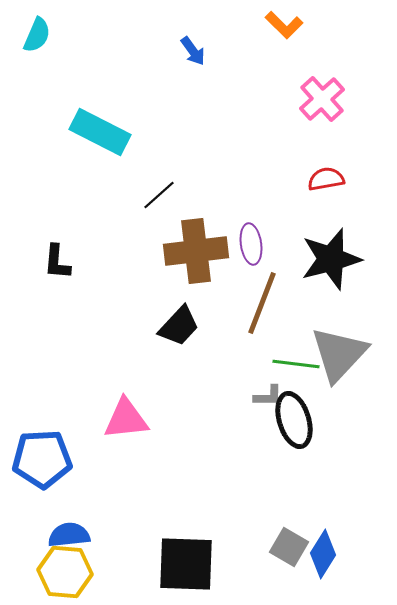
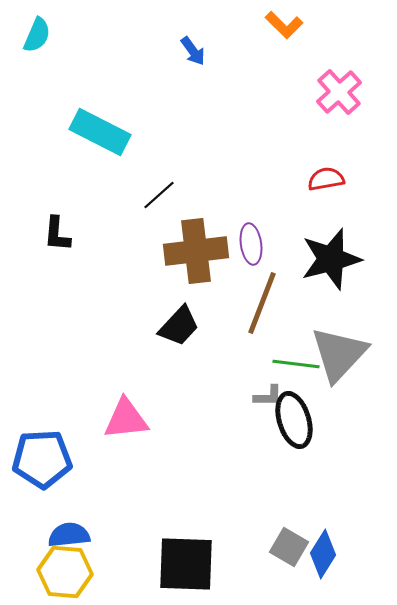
pink cross: moved 17 px right, 7 px up
black L-shape: moved 28 px up
